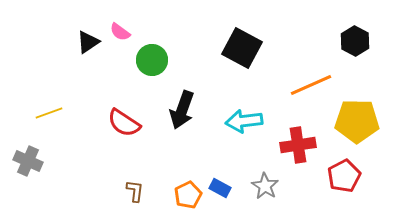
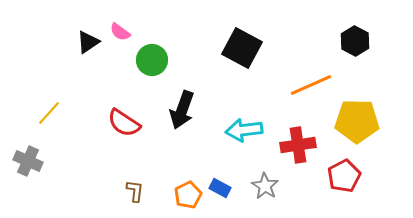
yellow line: rotated 28 degrees counterclockwise
cyan arrow: moved 9 px down
